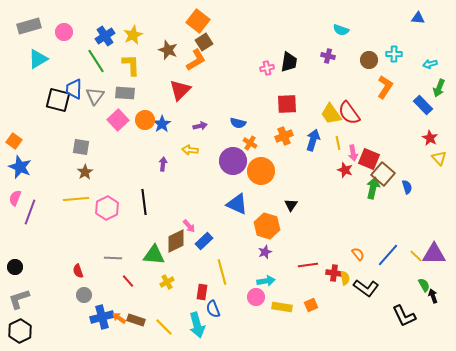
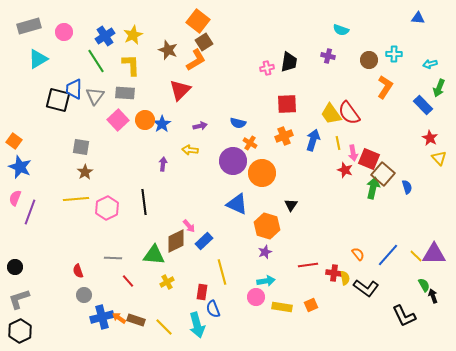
orange circle at (261, 171): moved 1 px right, 2 px down
